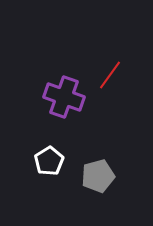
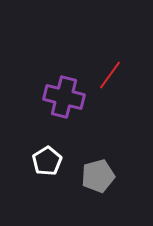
purple cross: rotated 6 degrees counterclockwise
white pentagon: moved 2 px left
